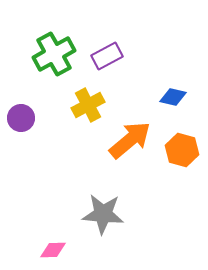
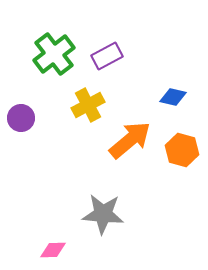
green cross: rotated 9 degrees counterclockwise
